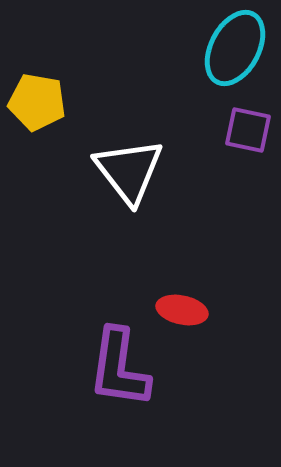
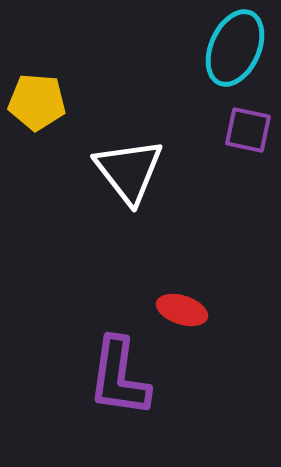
cyan ellipse: rotated 4 degrees counterclockwise
yellow pentagon: rotated 6 degrees counterclockwise
red ellipse: rotated 6 degrees clockwise
purple L-shape: moved 9 px down
